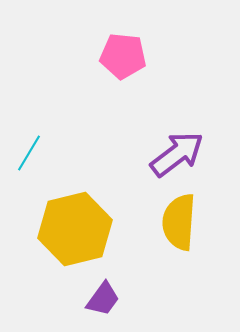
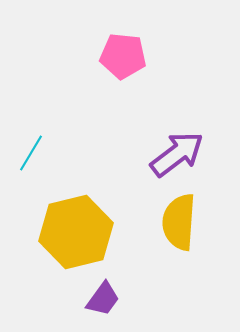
cyan line: moved 2 px right
yellow hexagon: moved 1 px right, 3 px down
